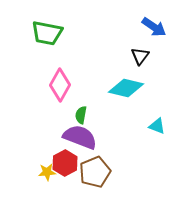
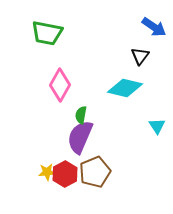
cyan diamond: moved 1 px left
cyan triangle: rotated 36 degrees clockwise
purple semicircle: rotated 88 degrees counterclockwise
red hexagon: moved 11 px down
